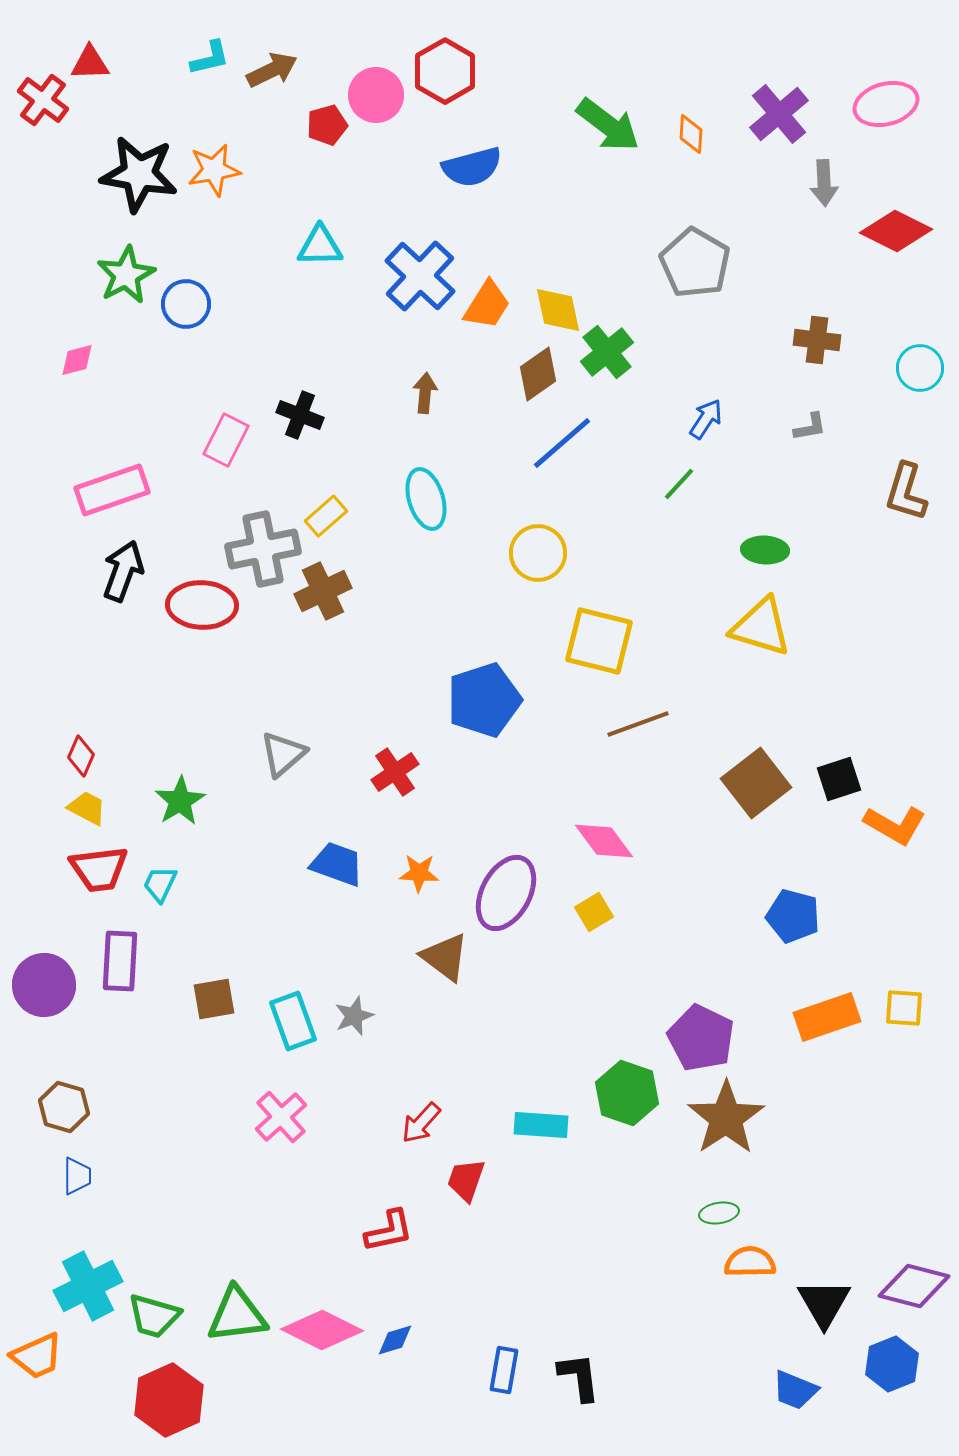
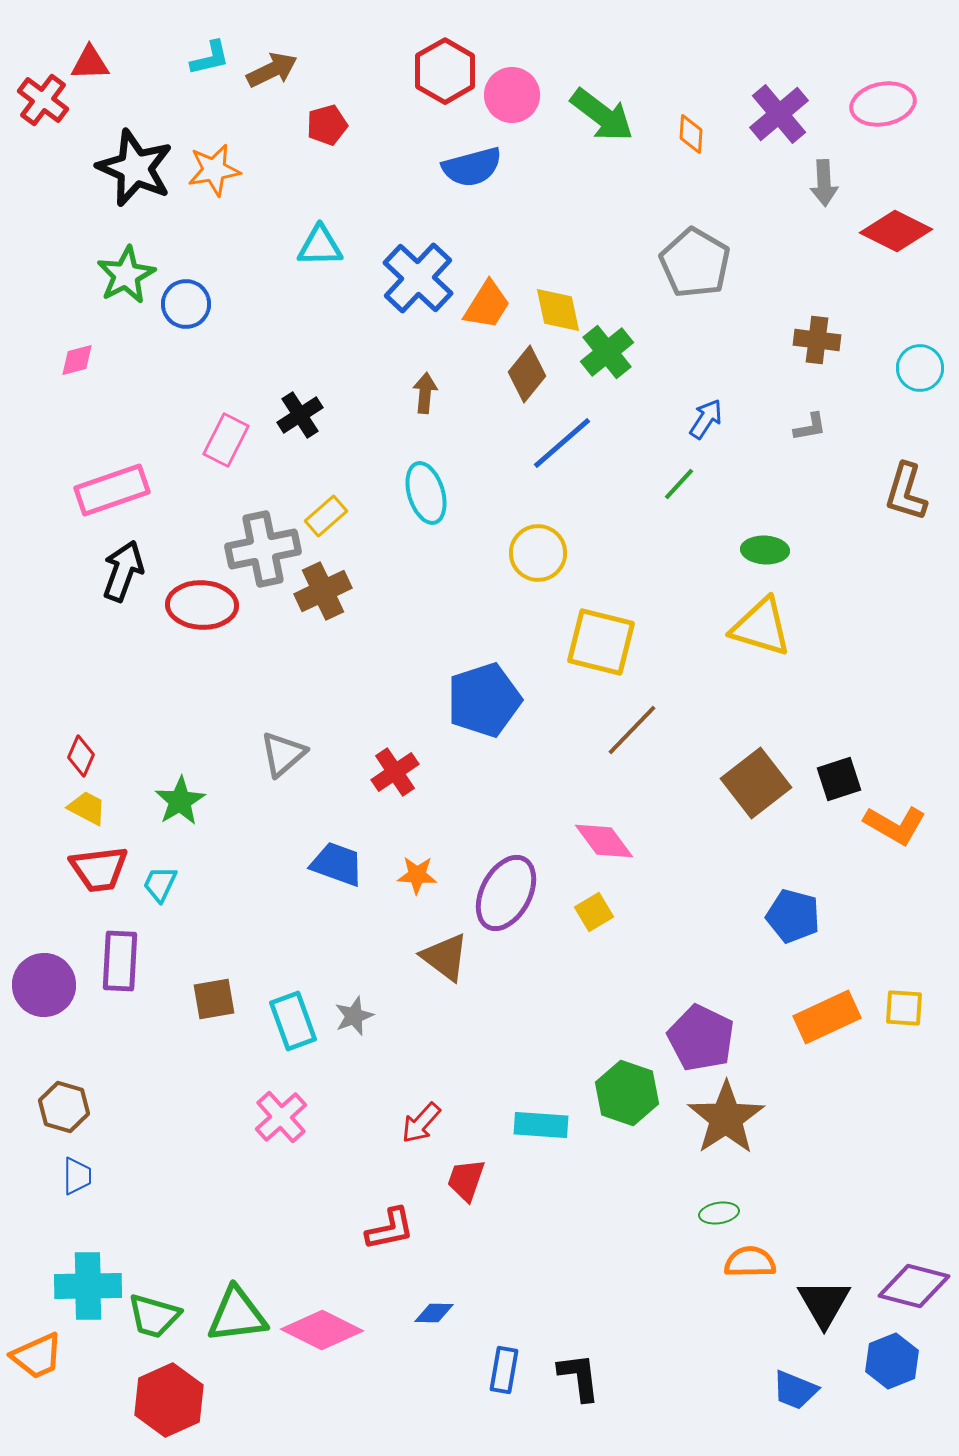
pink circle at (376, 95): moved 136 px right
pink ellipse at (886, 104): moved 3 px left; rotated 4 degrees clockwise
green arrow at (608, 125): moved 6 px left, 10 px up
black star at (139, 174): moved 4 px left, 6 px up; rotated 14 degrees clockwise
blue cross at (420, 276): moved 2 px left, 2 px down
brown diamond at (538, 374): moved 11 px left; rotated 16 degrees counterclockwise
black cross at (300, 415): rotated 36 degrees clockwise
cyan ellipse at (426, 499): moved 6 px up
yellow square at (599, 641): moved 2 px right, 1 px down
brown line at (638, 724): moved 6 px left, 6 px down; rotated 26 degrees counterclockwise
orange star at (419, 873): moved 2 px left, 2 px down
orange rectangle at (827, 1017): rotated 6 degrees counterclockwise
red L-shape at (389, 1231): moved 1 px right, 2 px up
cyan cross at (88, 1286): rotated 26 degrees clockwise
blue diamond at (395, 1340): moved 39 px right, 27 px up; rotated 18 degrees clockwise
blue hexagon at (892, 1364): moved 3 px up
